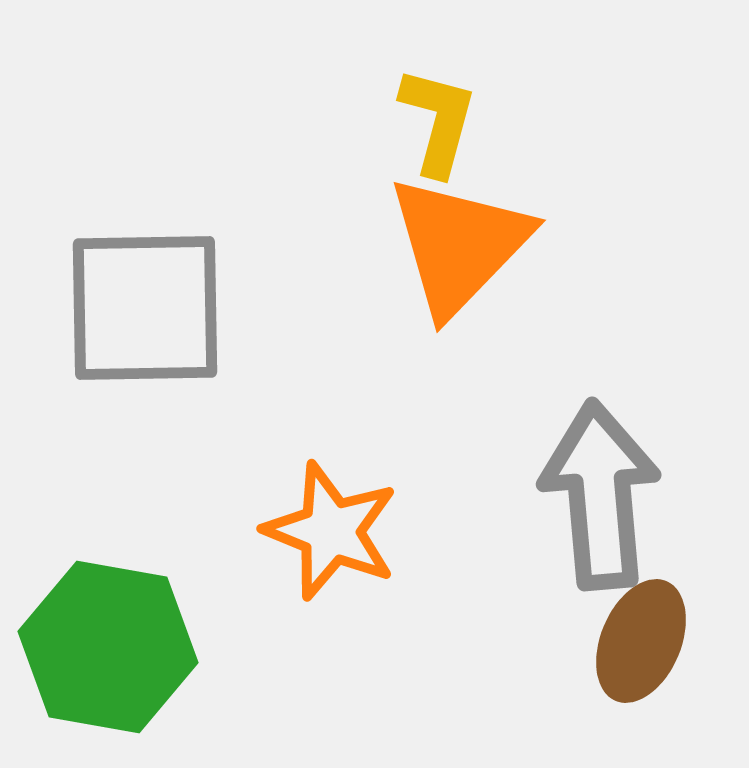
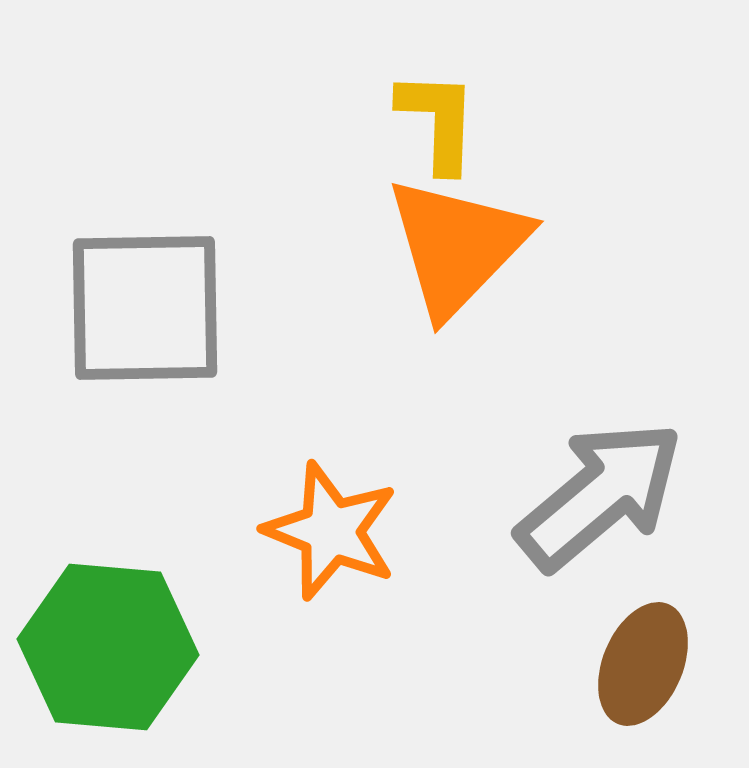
yellow L-shape: rotated 13 degrees counterclockwise
orange triangle: moved 2 px left, 1 px down
gray arrow: rotated 55 degrees clockwise
brown ellipse: moved 2 px right, 23 px down
green hexagon: rotated 5 degrees counterclockwise
